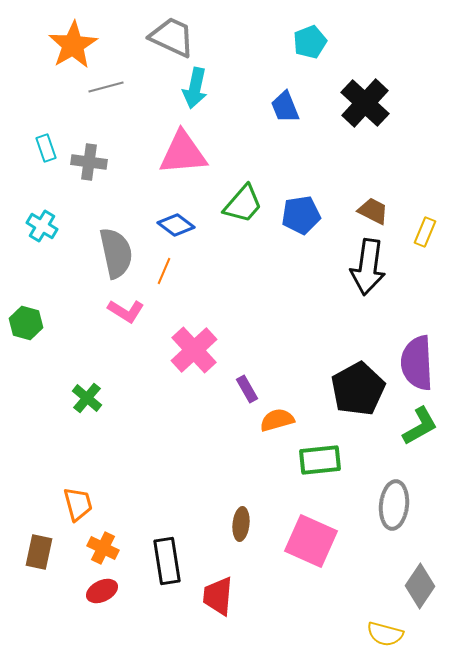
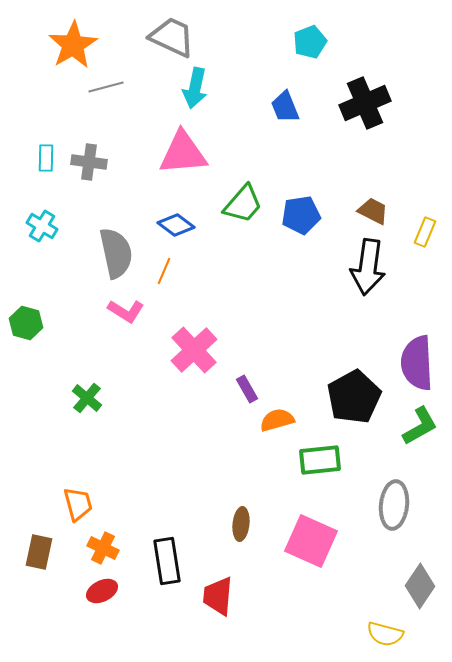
black cross: rotated 24 degrees clockwise
cyan rectangle: moved 10 px down; rotated 20 degrees clockwise
black pentagon: moved 4 px left, 8 px down
